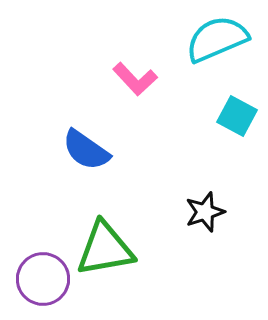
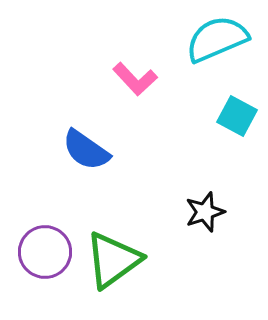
green triangle: moved 8 px right, 11 px down; rotated 26 degrees counterclockwise
purple circle: moved 2 px right, 27 px up
